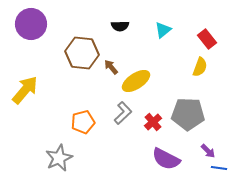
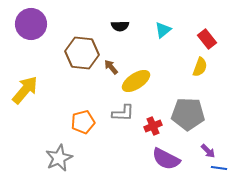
gray L-shape: rotated 45 degrees clockwise
red cross: moved 4 px down; rotated 18 degrees clockwise
